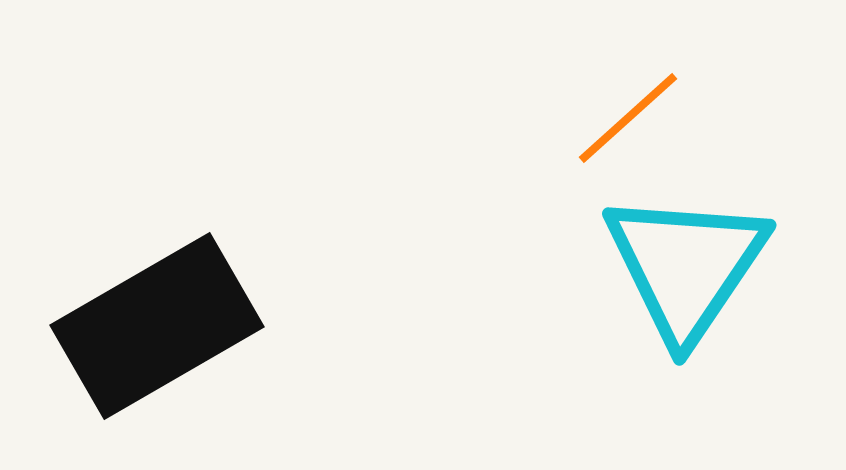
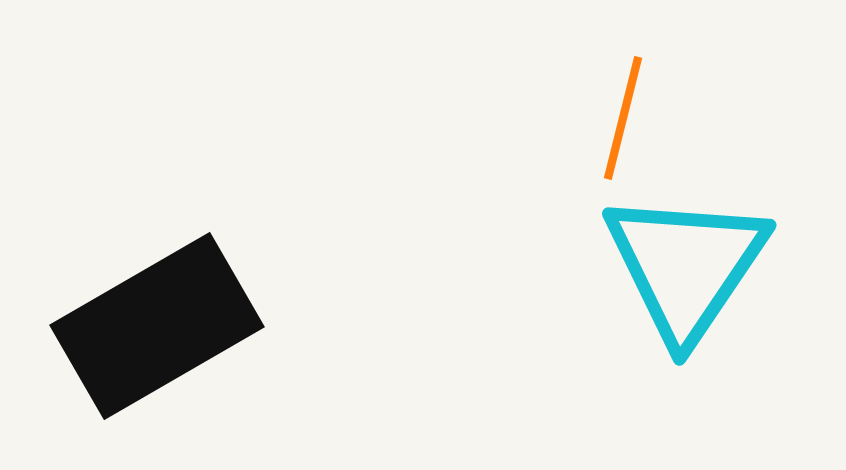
orange line: moved 5 px left; rotated 34 degrees counterclockwise
